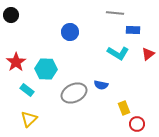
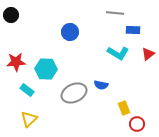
red star: rotated 30 degrees clockwise
